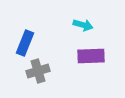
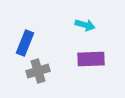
cyan arrow: moved 2 px right
purple rectangle: moved 3 px down
